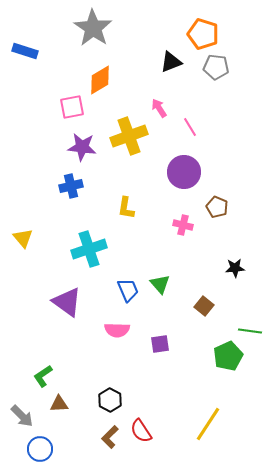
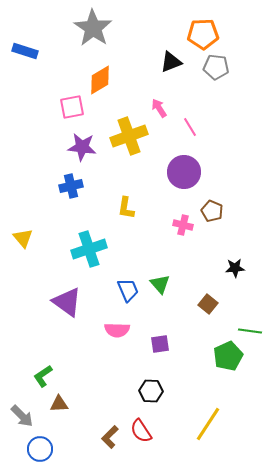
orange pentagon: rotated 20 degrees counterclockwise
brown pentagon: moved 5 px left, 4 px down
brown square: moved 4 px right, 2 px up
black hexagon: moved 41 px right, 9 px up; rotated 25 degrees counterclockwise
